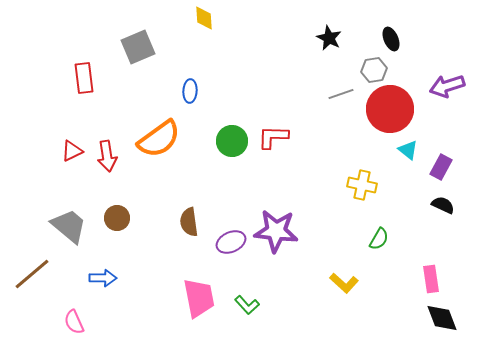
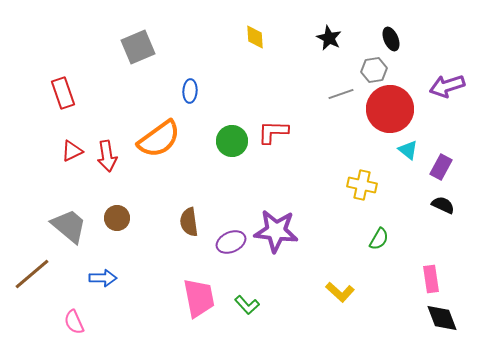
yellow diamond: moved 51 px right, 19 px down
red rectangle: moved 21 px left, 15 px down; rotated 12 degrees counterclockwise
red L-shape: moved 5 px up
yellow L-shape: moved 4 px left, 9 px down
